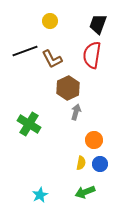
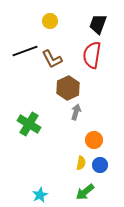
blue circle: moved 1 px down
green arrow: rotated 18 degrees counterclockwise
